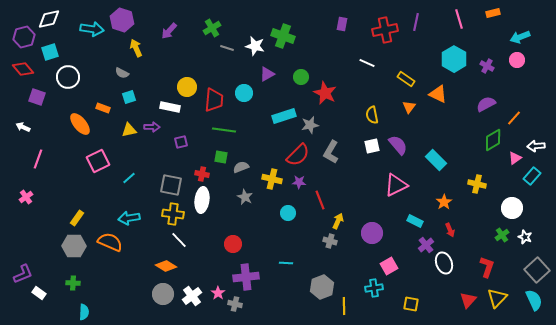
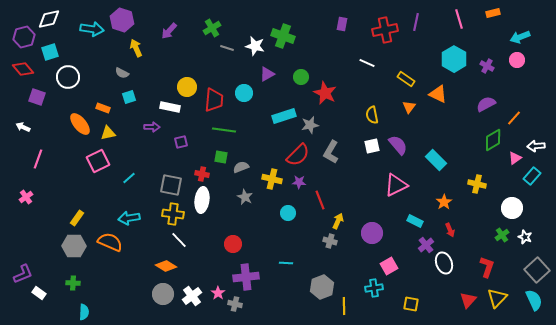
yellow triangle at (129, 130): moved 21 px left, 3 px down
